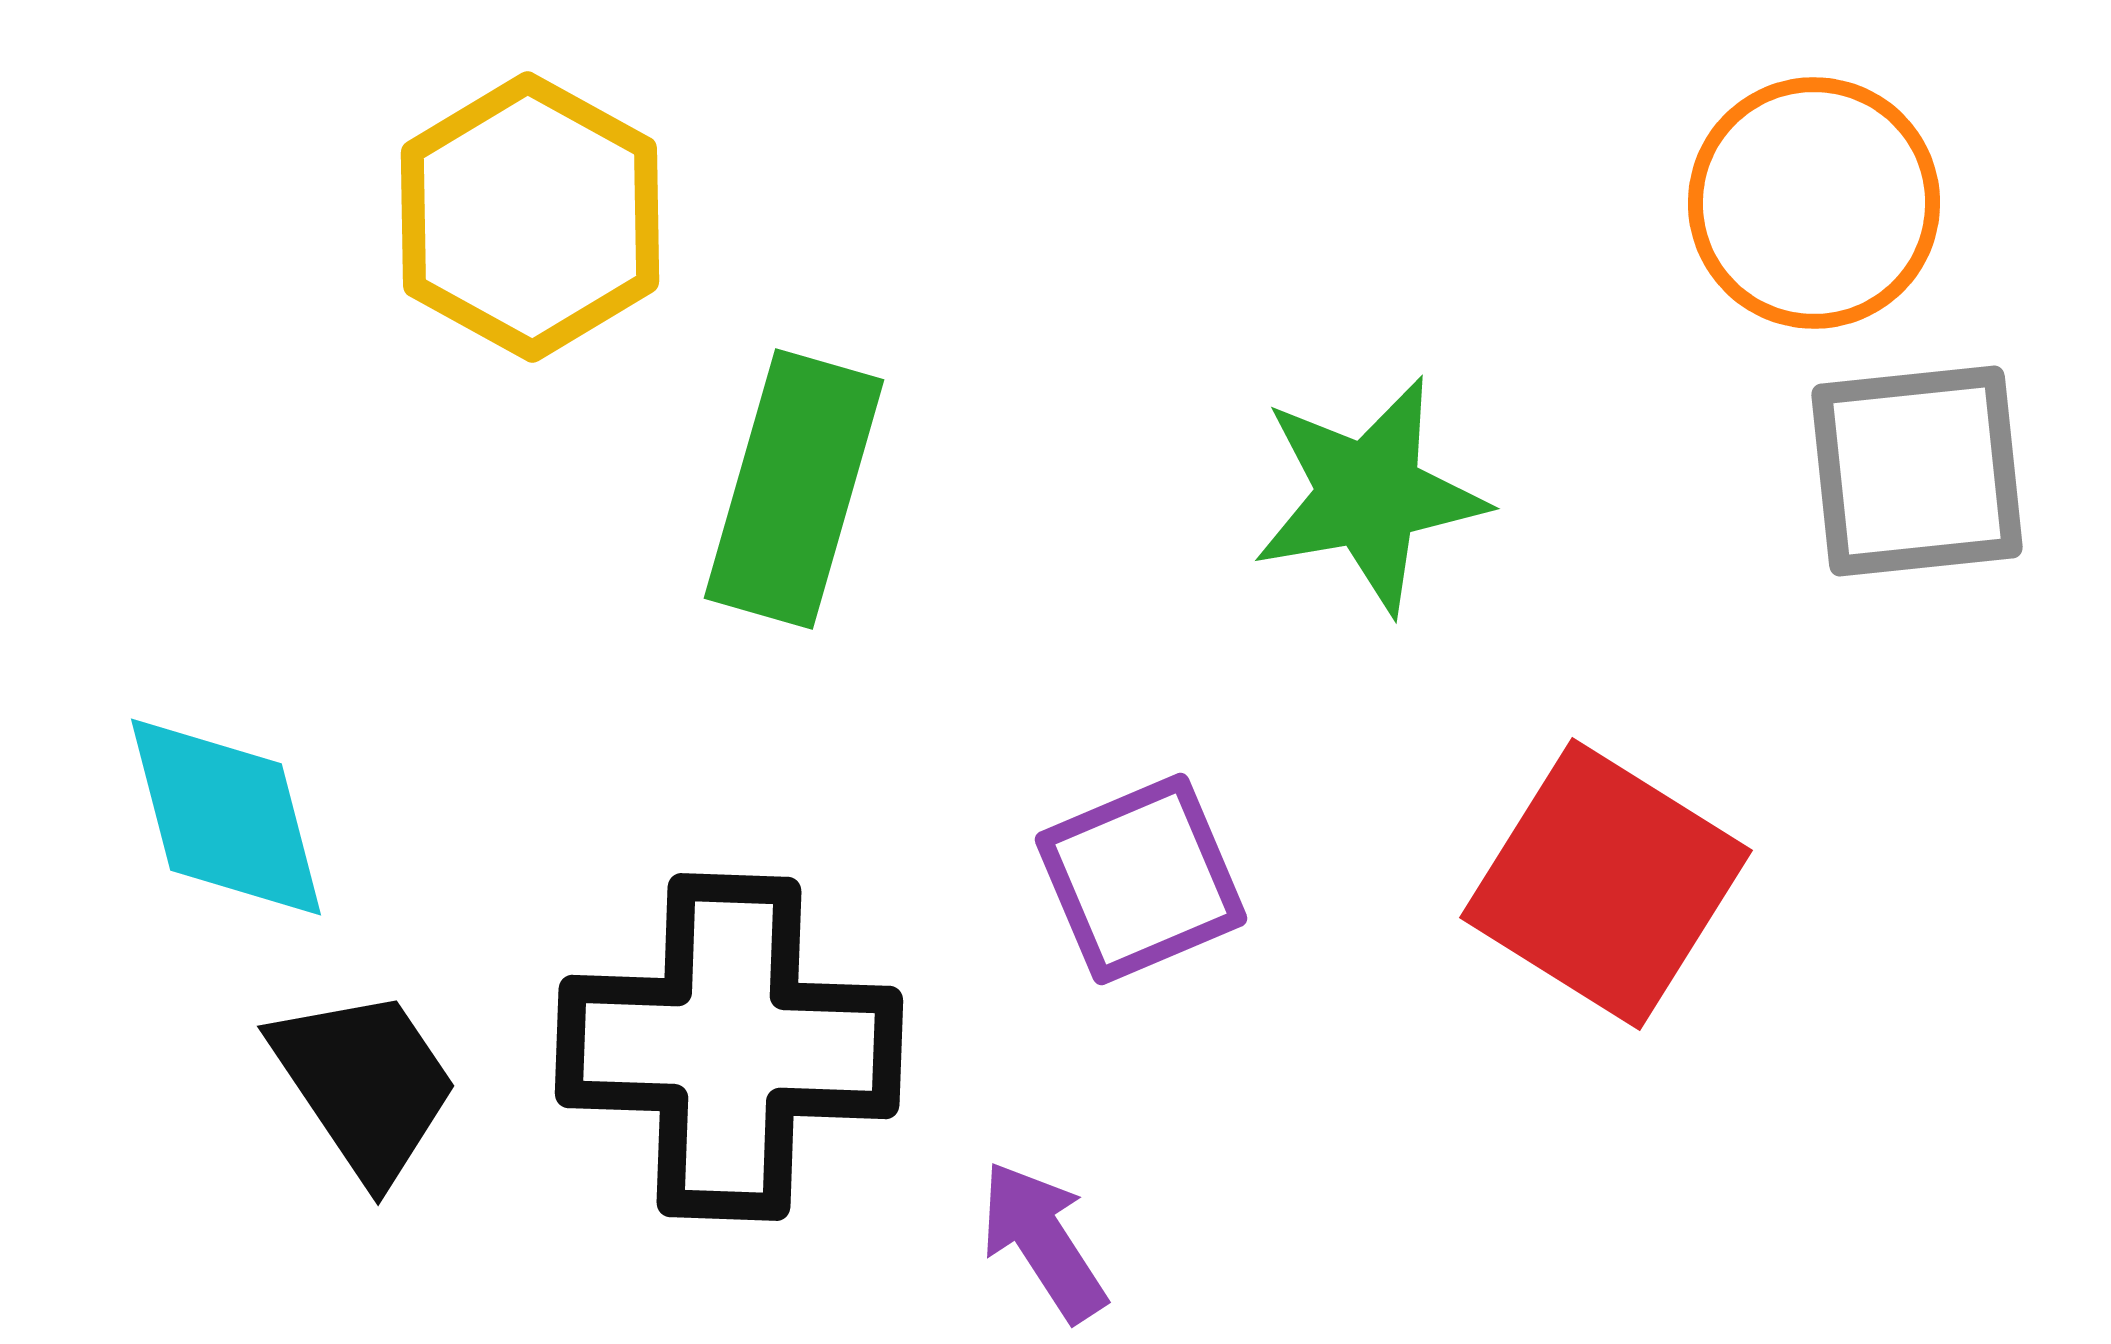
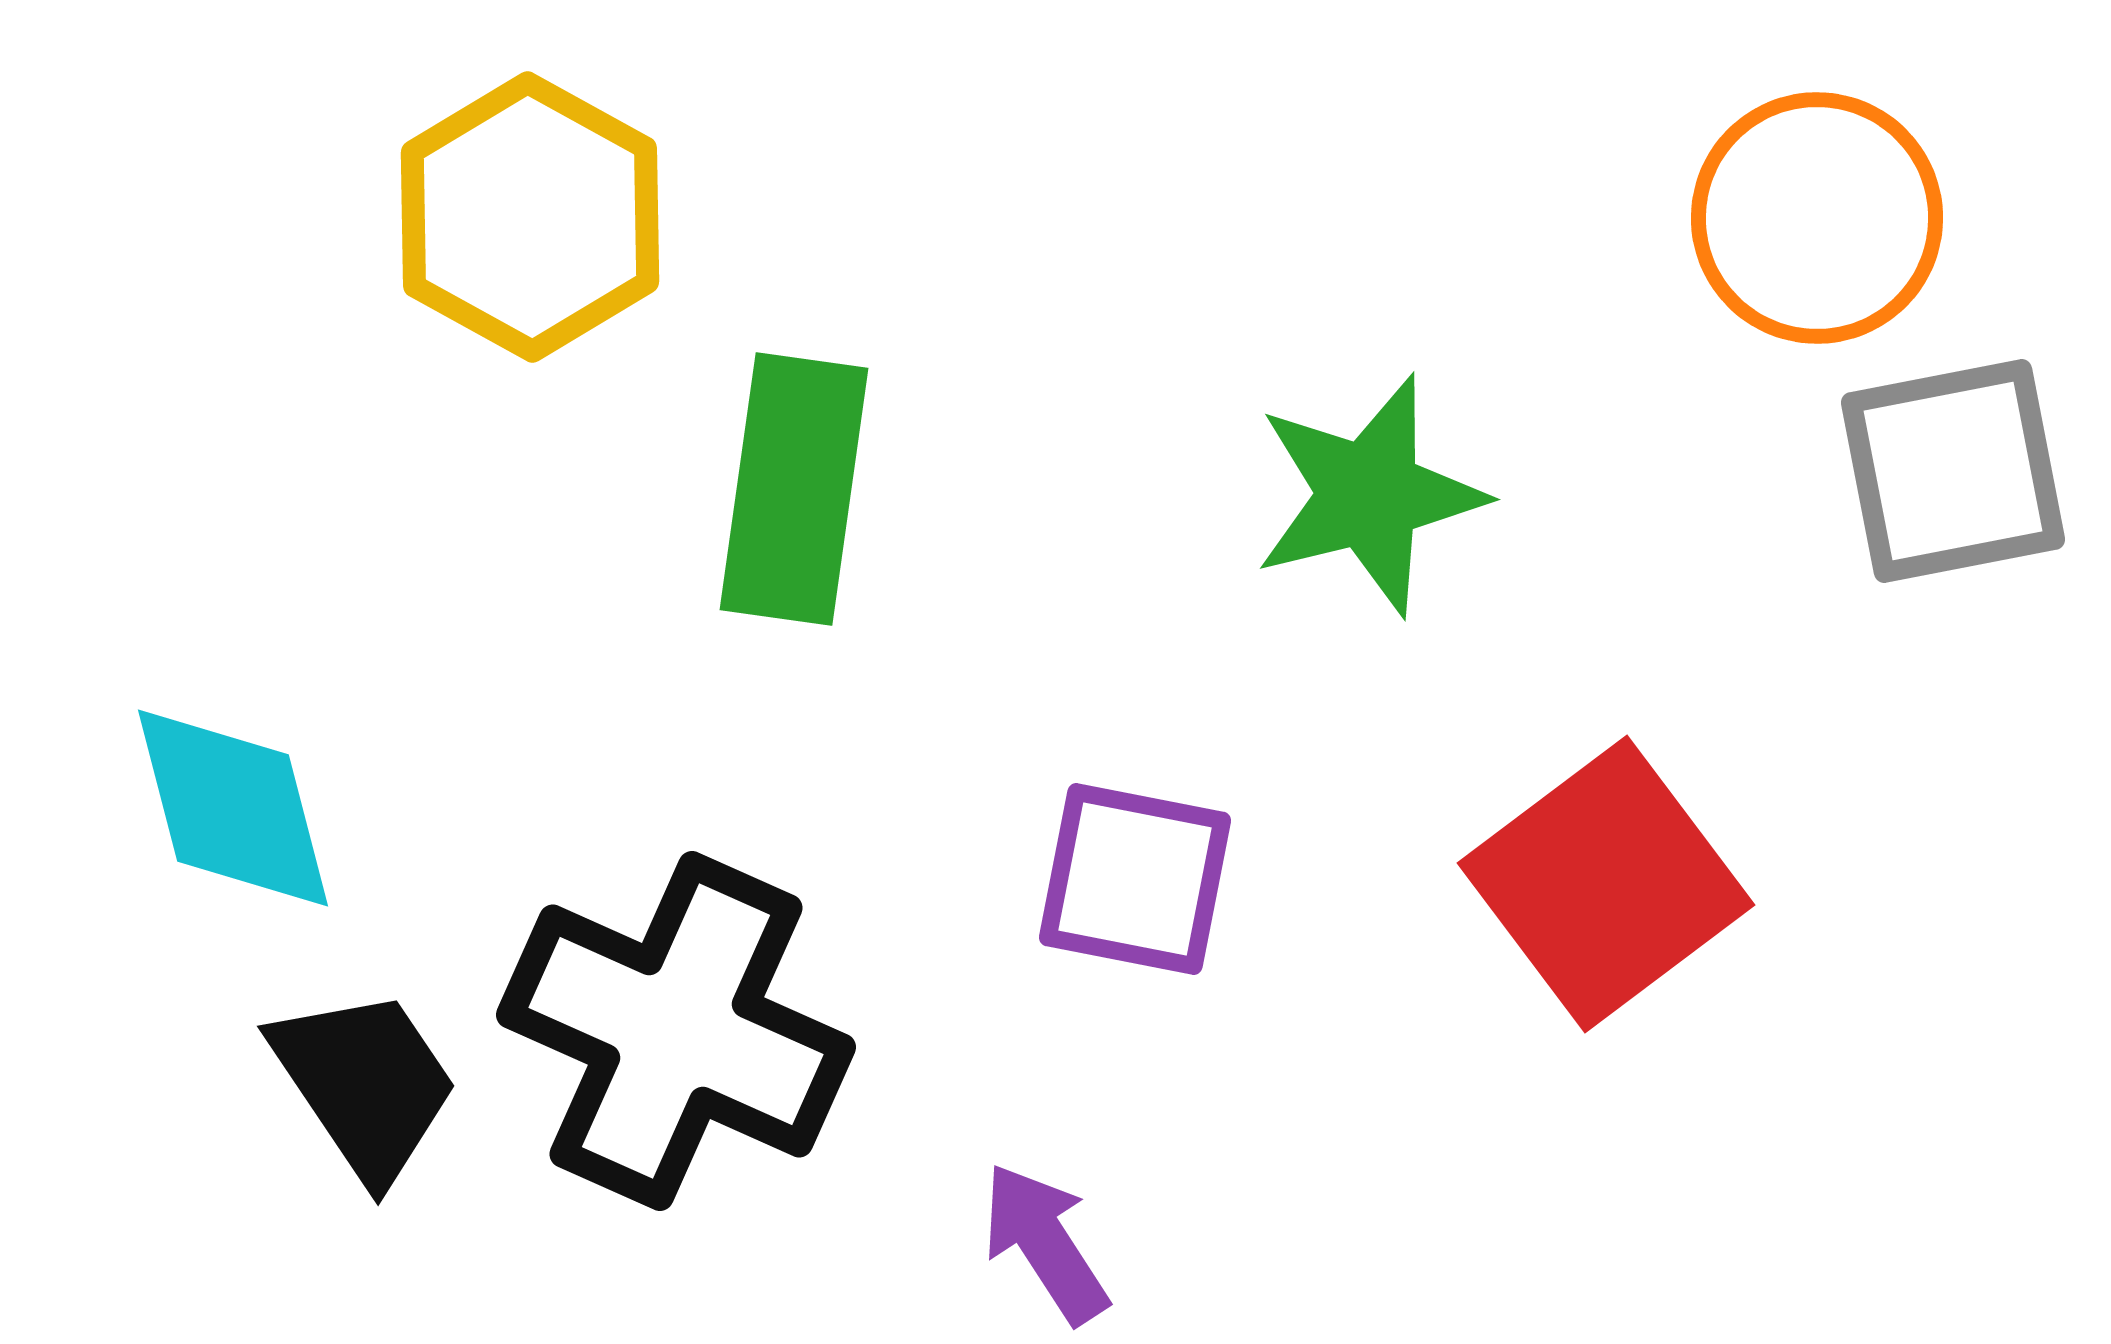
orange circle: moved 3 px right, 15 px down
gray square: moved 36 px right; rotated 5 degrees counterclockwise
green rectangle: rotated 8 degrees counterclockwise
green star: rotated 4 degrees counterclockwise
cyan diamond: moved 7 px right, 9 px up
purple square: moved 6 px left; rotated 34 degrees clockwise
red square: rotated 21 degrees clockwise
black cross: moved 53 px left, 16 px up; rotated 22 degrees clockwise
purple arrow: moved 2 px right, 2 px down
